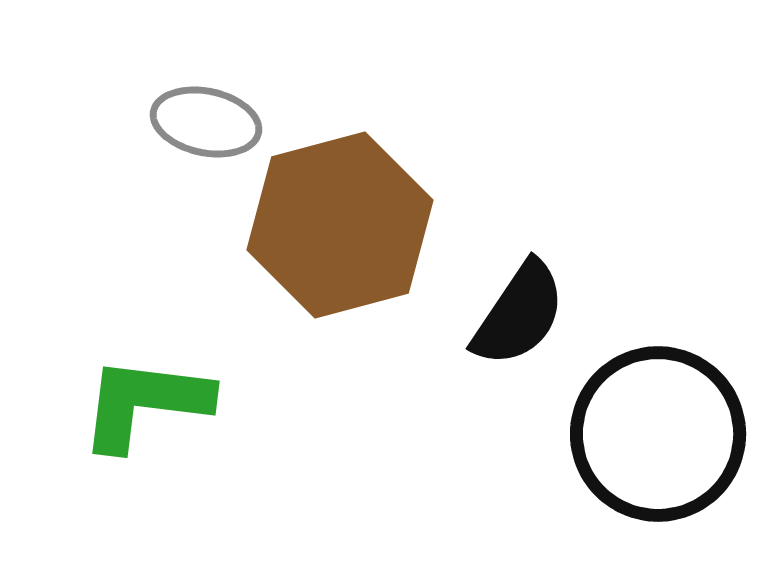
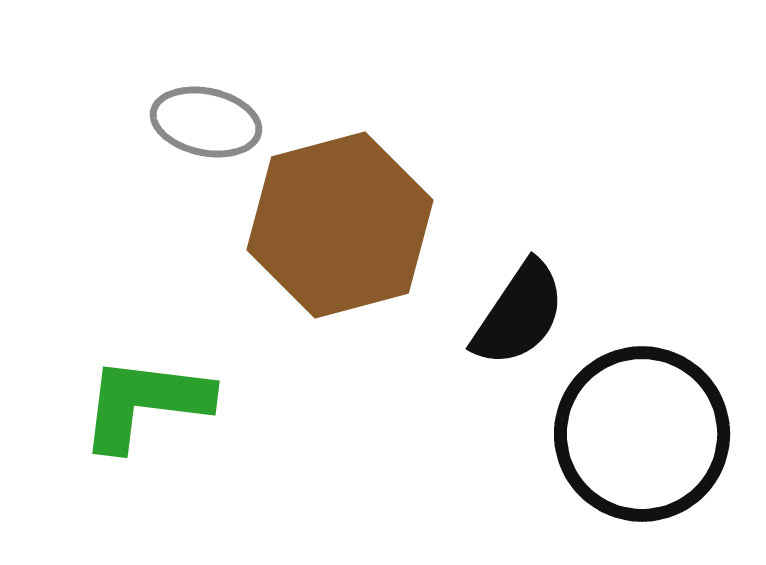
black circle: moved 16 px left
